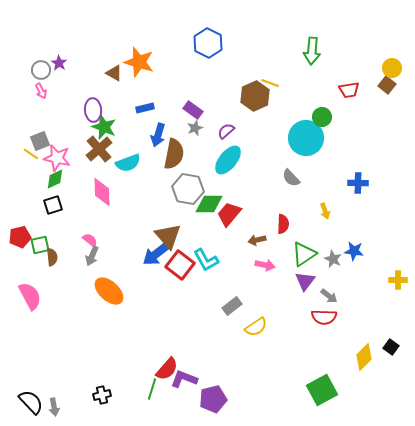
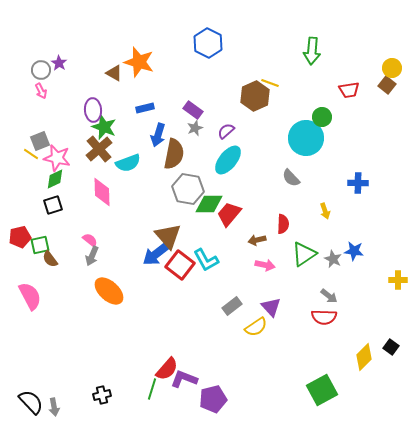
brown semicircle at (52, 257): moved 2 px left, 2 px down; rotated 150 degrees clockwise
purple triangle at (305, 281): moved 34 px left, 26 px down; rotated 20 degrees counterclockwise
